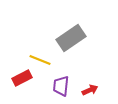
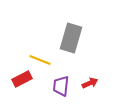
gray rectangle: rotated 40 degrees counterclockwise
red rectangle: moved 1 px down
red arrow: moved 7 px up
